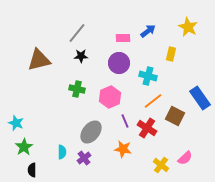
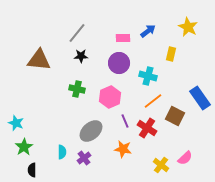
brown triangle: rotated 20 degrees clockwise
gray ellipse: moved 1 px up; rotated 10 degrees clockwise
